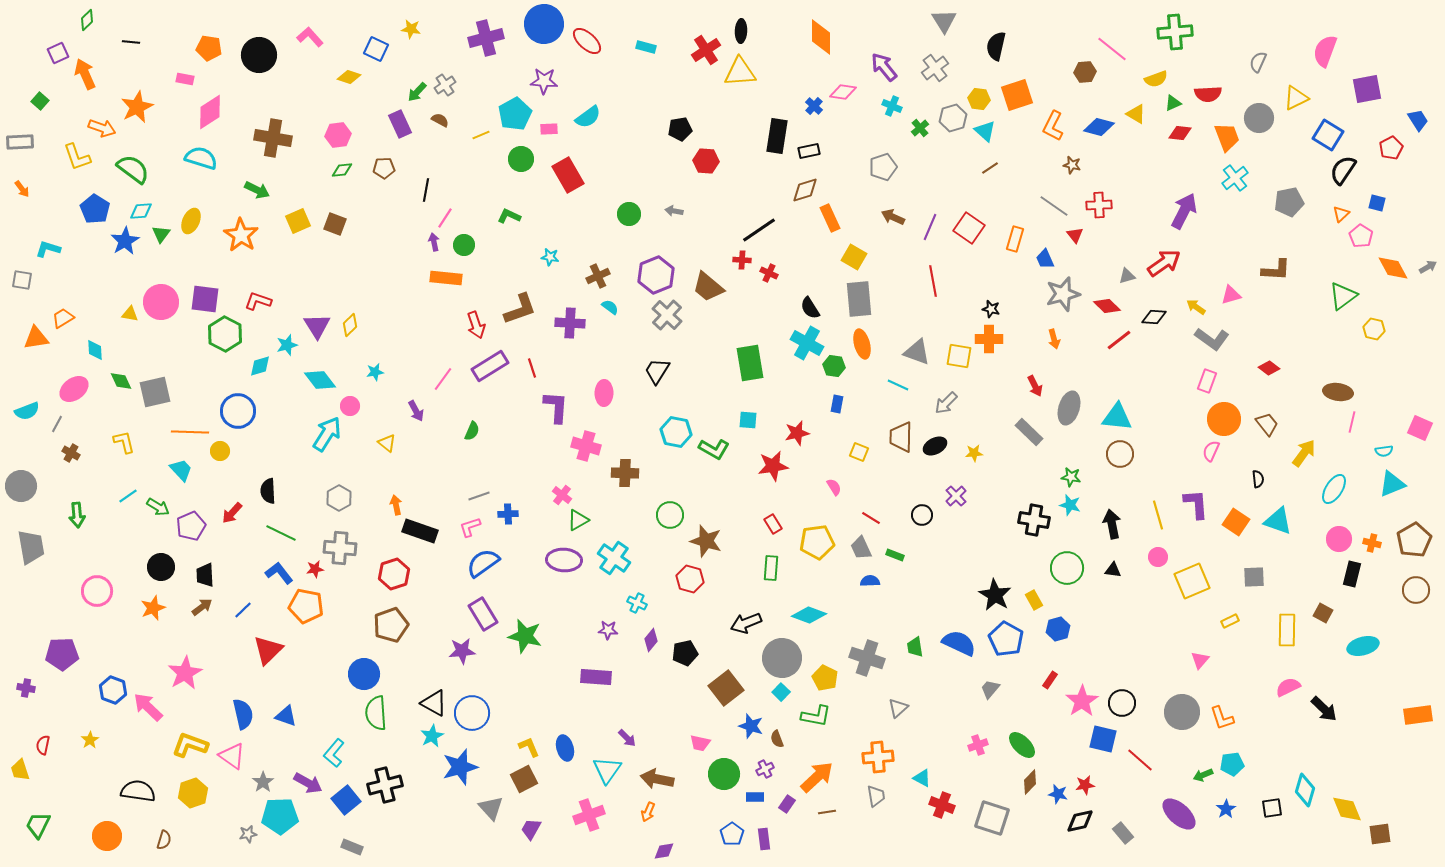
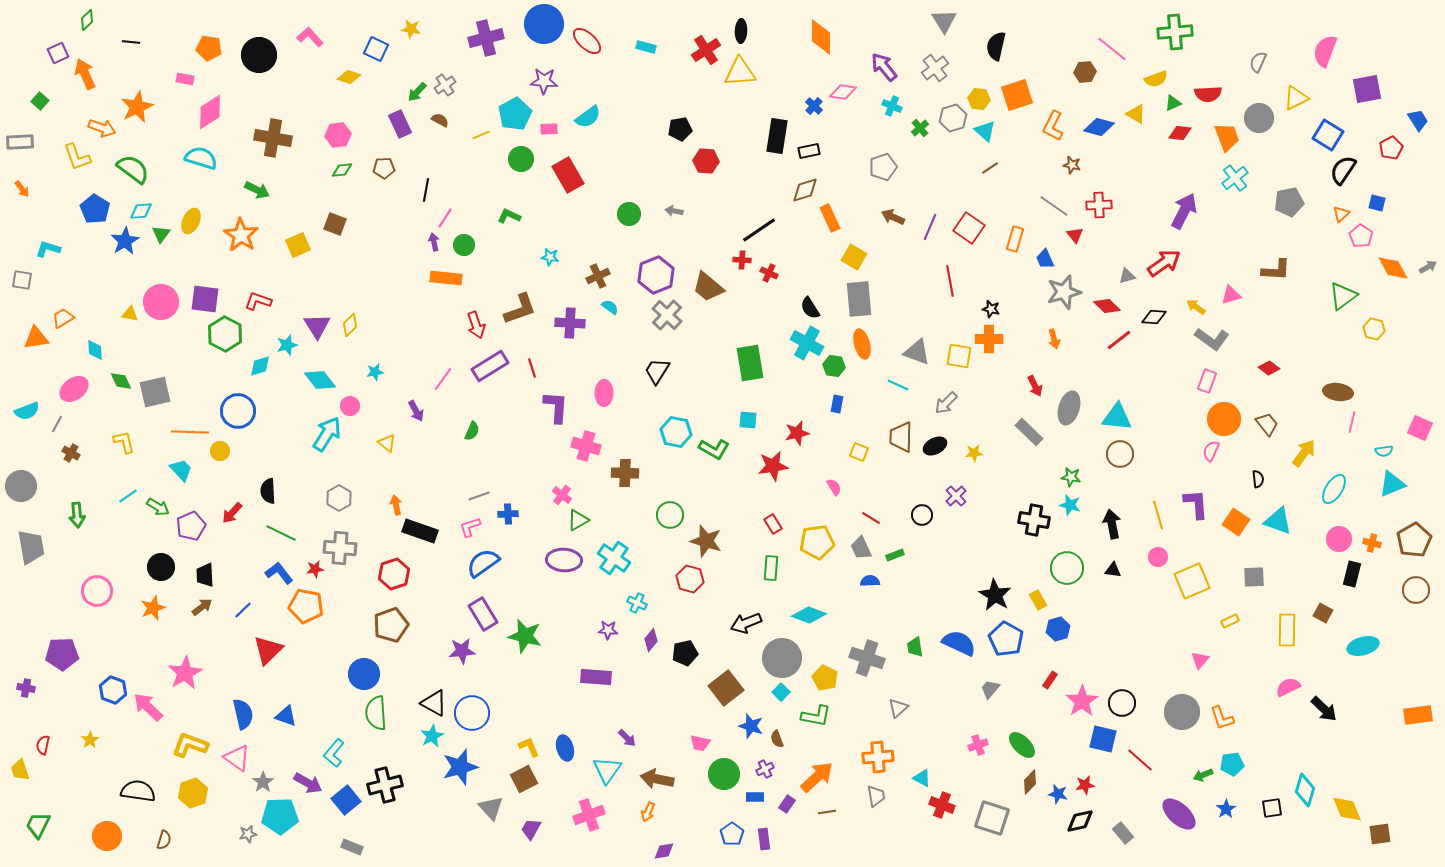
yellow square at (298, 221): moved 24 px down
red line at (933, 281): moved 17 px right
gray star at (1063, 294): moved 1 px right, 2 px up
green rectangle at (895, 555): rotated 42 degrees counterclockwise
yellow rectangle at (1034, 600): moved 4 px right
pink triangle at (232, 756): moved 5 px right, 2 px down
